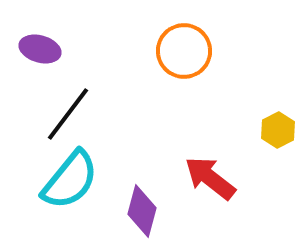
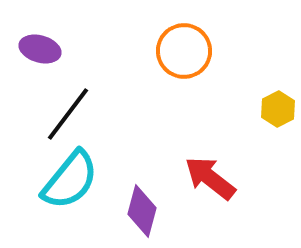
yellow hexagon: moved 21 px up
